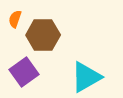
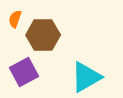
purple square: rotated 8 degrees clockwise
